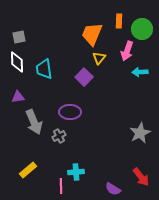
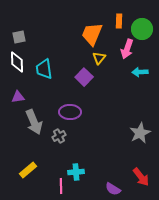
pink arrow: moved 2 px up
